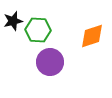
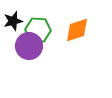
orange diamond: moved 15 px left, 6 px up
purple circle: moved 21 px left, 16 px up
